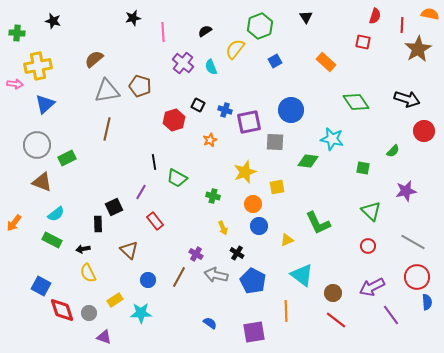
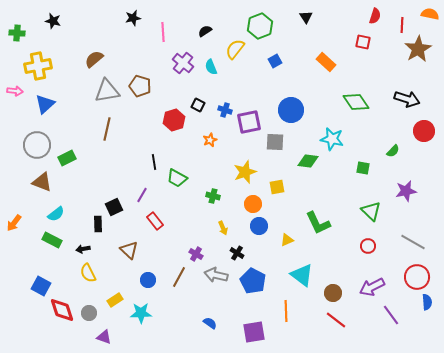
pink arrow at (15, 84): moved 7 px down
purple line at (141, 192): moved 1 px right, 3 px down
